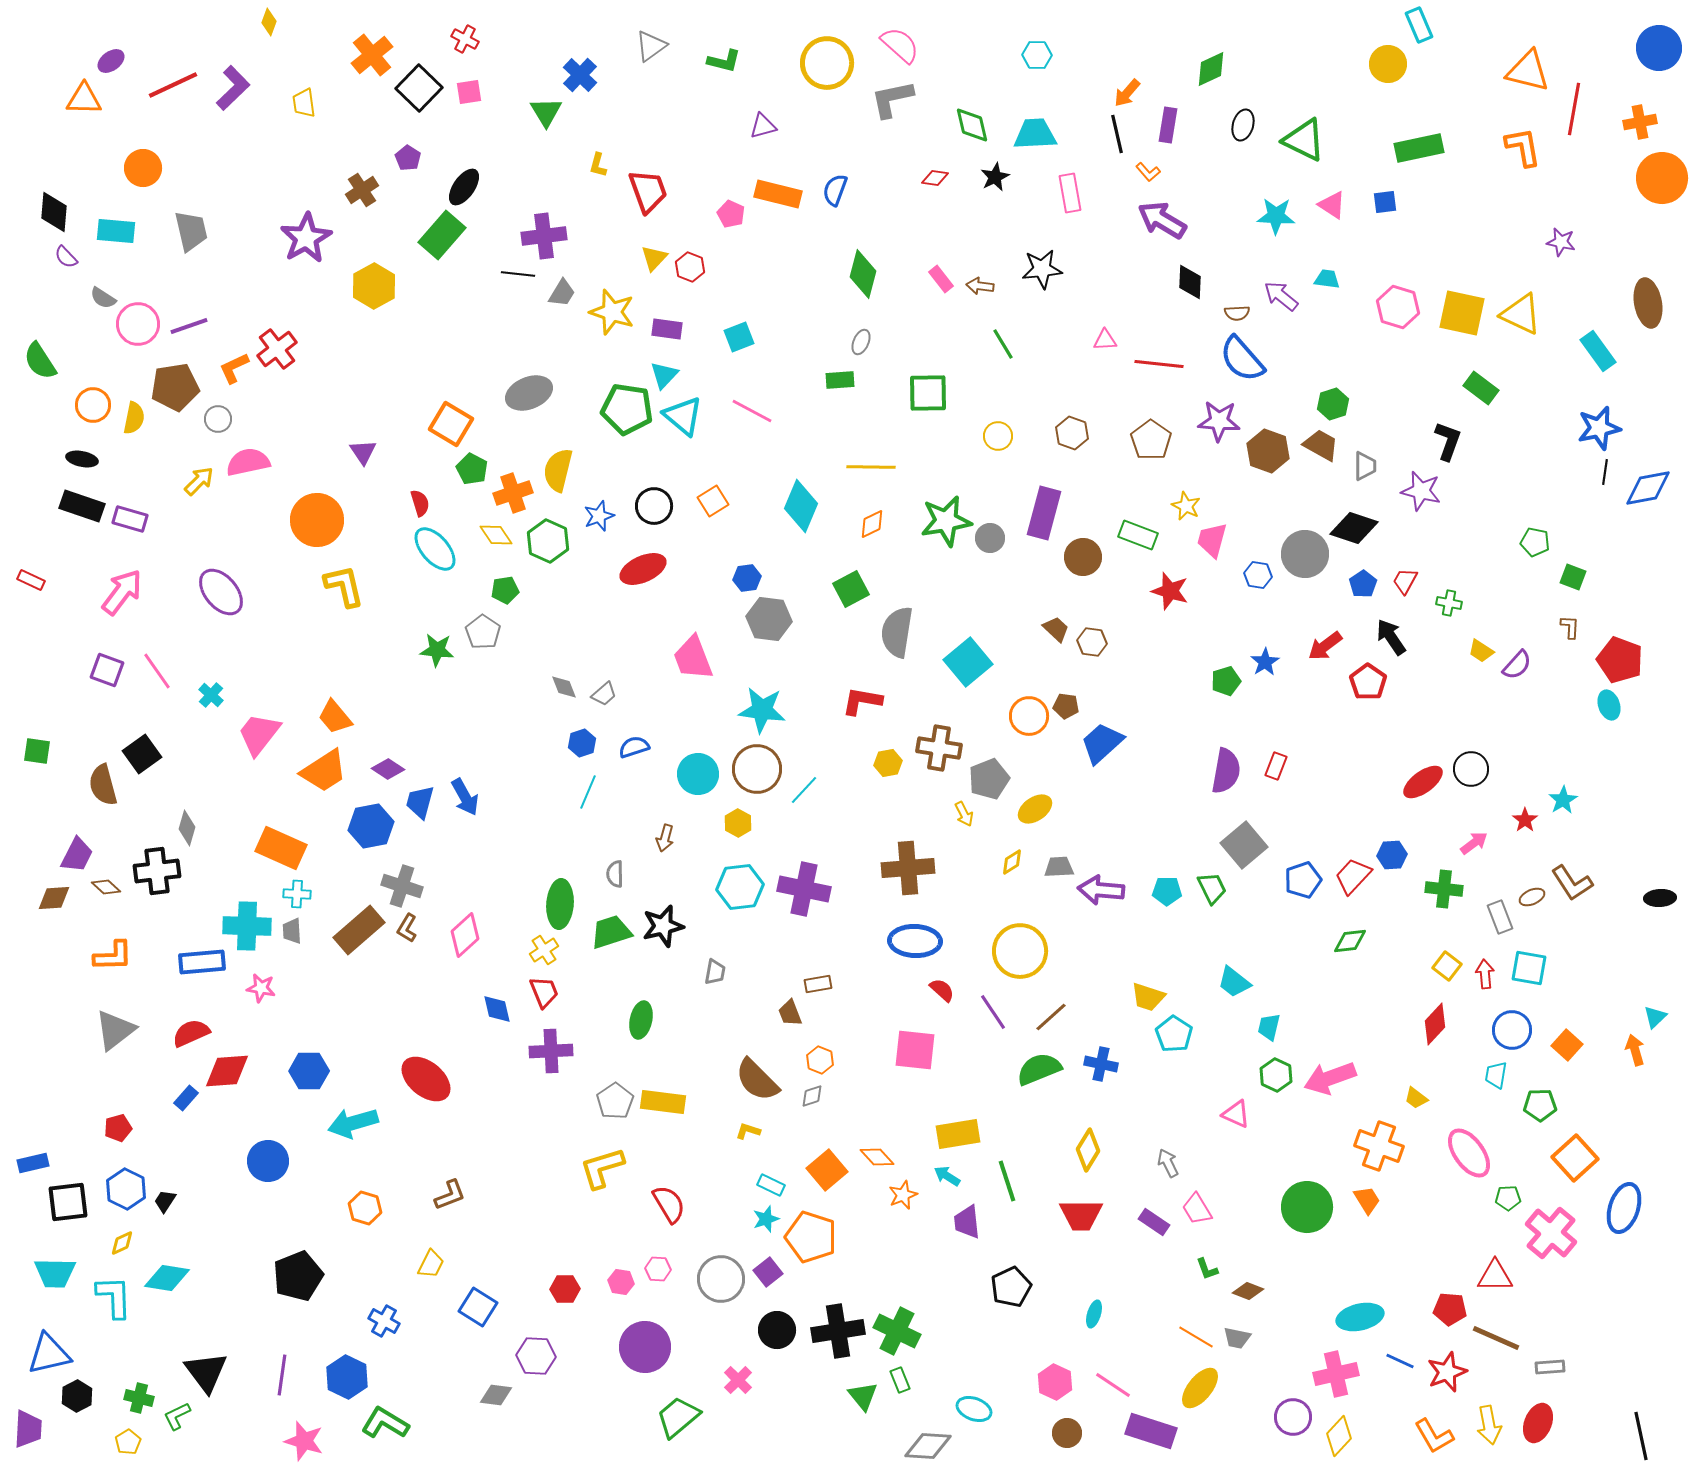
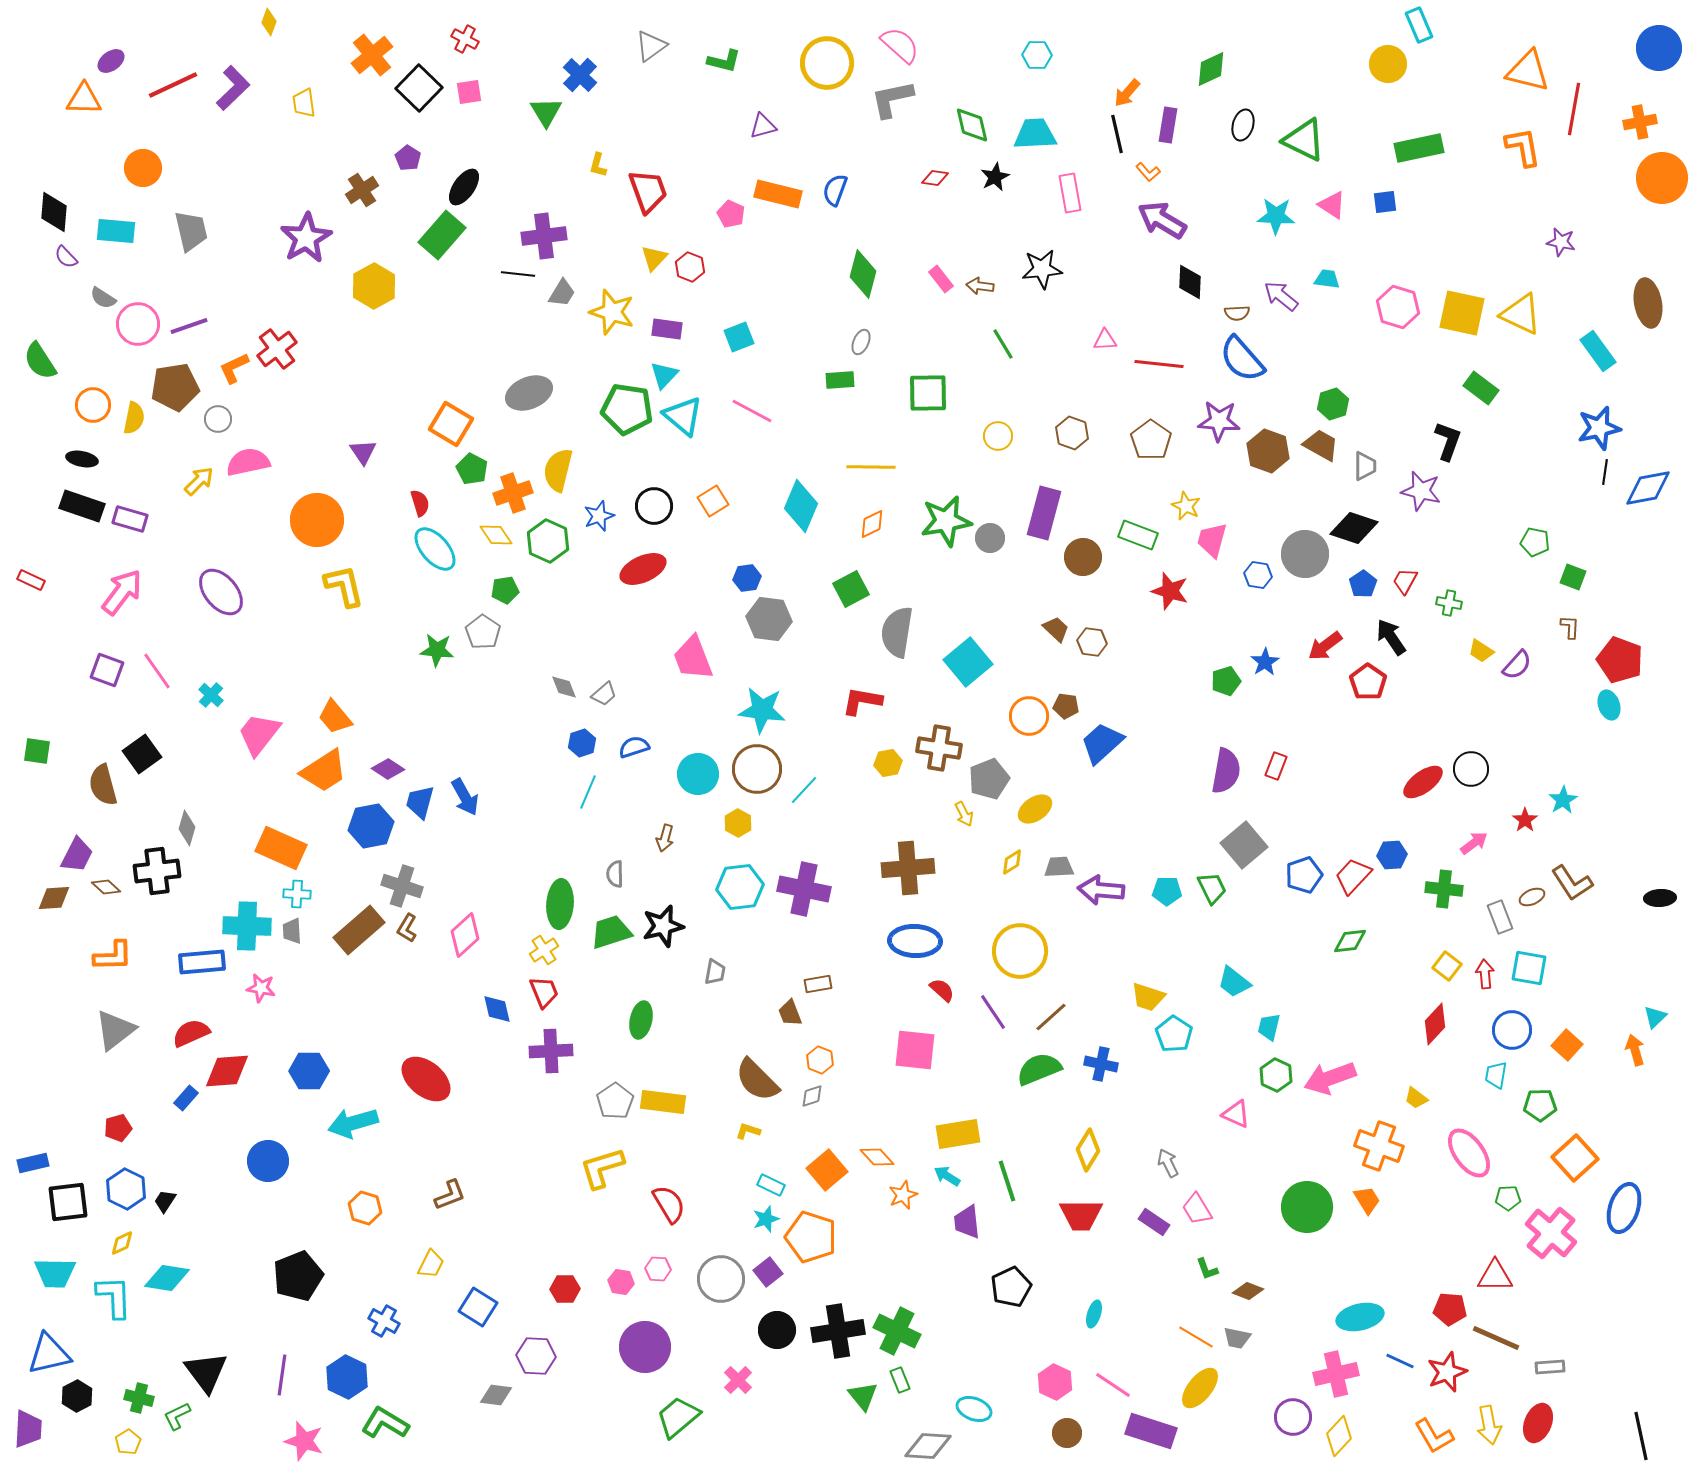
blue pentagon at (1303, 880): moved 1 px right, 5 px up
